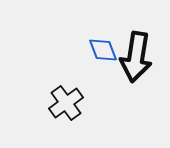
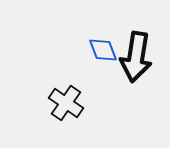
black cross: rotated 20 degrees counterclockwise
